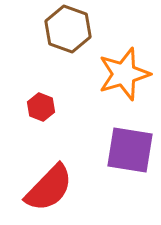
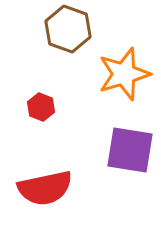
red semicircle: moved 4 px left; rotated 34 degrees clockwise
